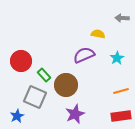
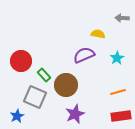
orange line: moved 3 px left, 1 px down
